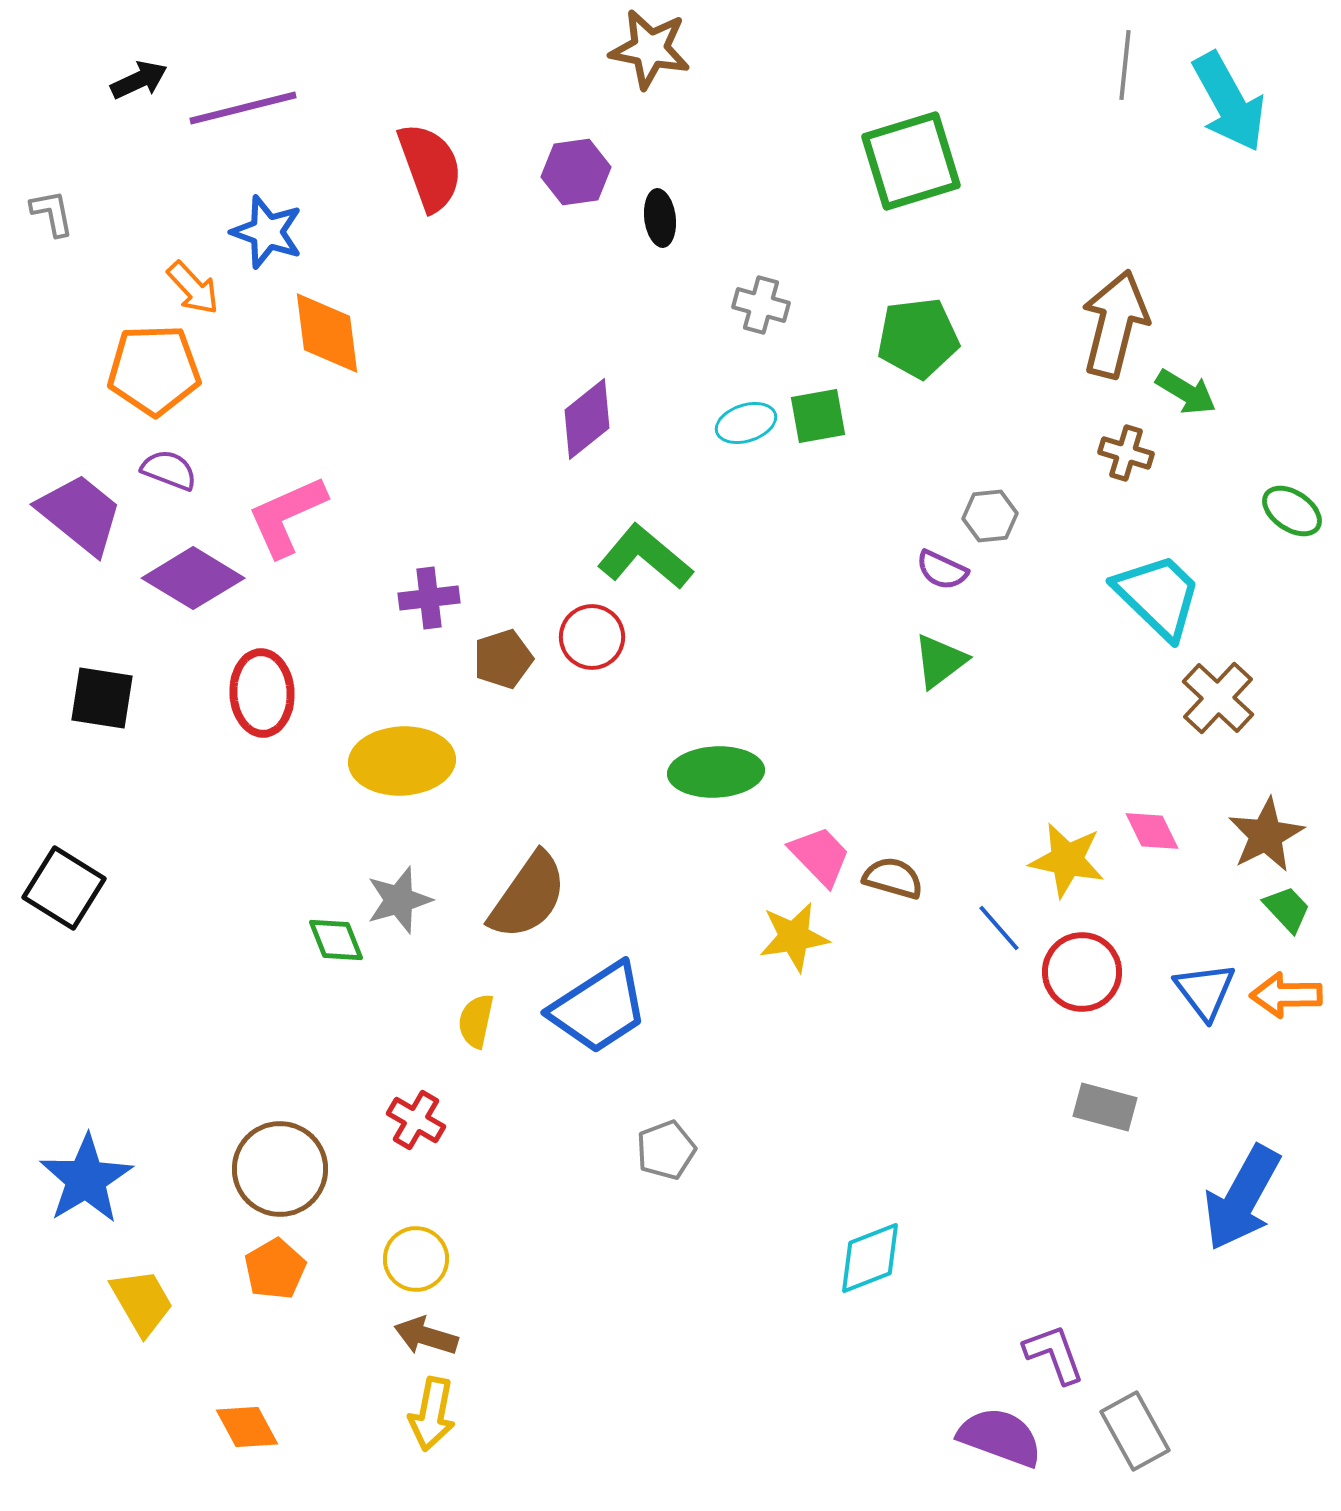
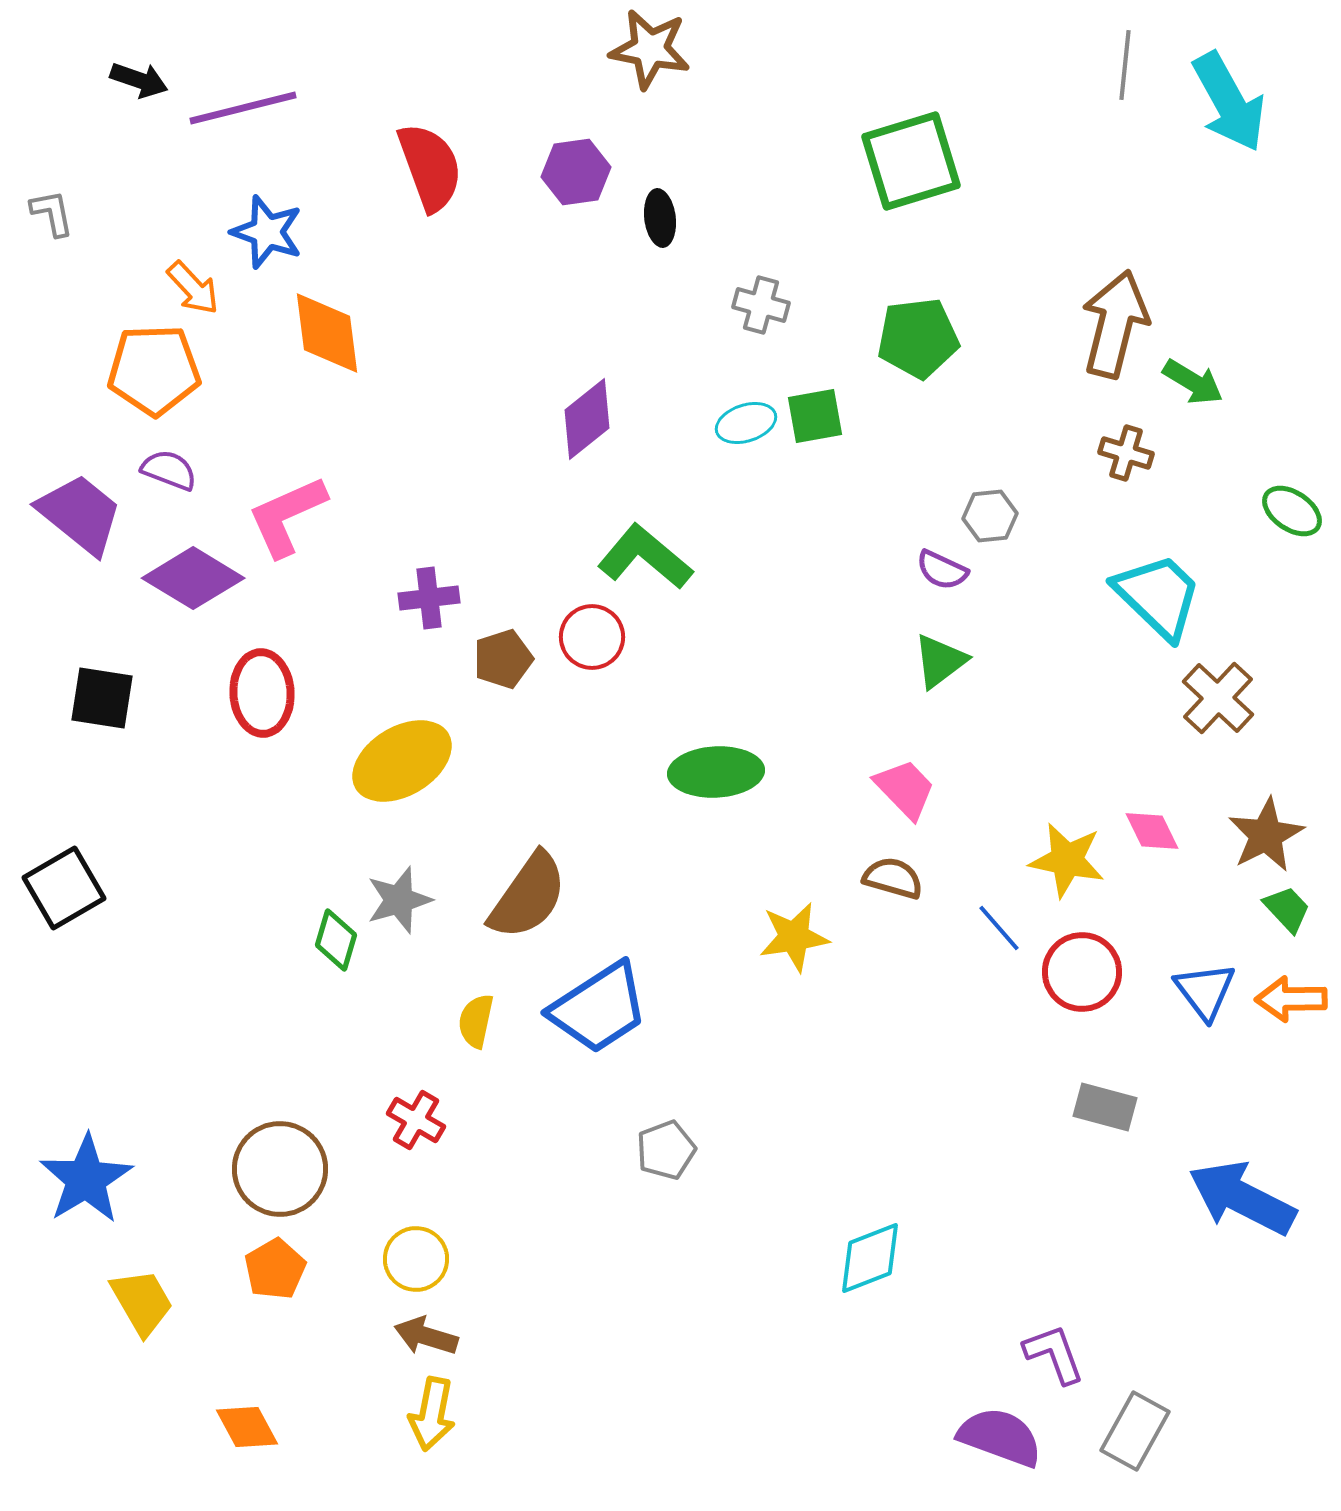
black arrow at (139, 80): rotated 44 degrees clockwise
green arrow at (1186, 392): moved 7 px right, 10 px up
green square at (818, 416): moved 3 px left
yellow ellipse at (402, 761): rotated 28 degrees counterclockwise
pink trapezoid at (820, 856): moved 85 px right, 67 px up
black square at (64, 888): rotated 28 degrees clockwise
green diamond at (336, 940): rotated 38 degrees clockwise
orange arrow at (1286, 995): moved 5 px right, 4 px down
blue arrow at (1242, 1198): rotated 88 degrees clockwise
gray rectangle at (1135, 1431): rotated 58 degrees clockwise
